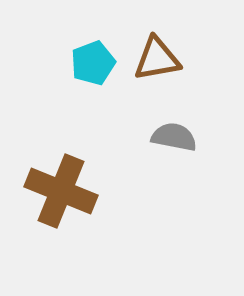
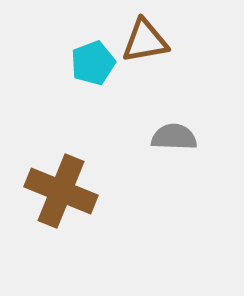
brown triangle: moved 12 px left, 18 px up
gray semicircle: rotated 9 degrees counterclockwise
